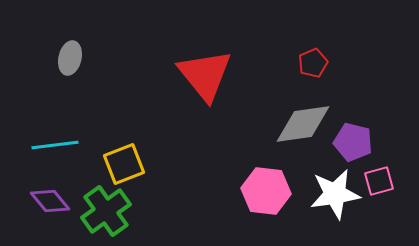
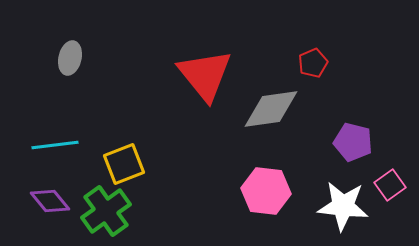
gray diamond: moved 32 px left, 15 px up
pink square: moved 11 px right, 4 px down; rotated 20 degrees counterclockwise
white star: moved 8 px right, 12 px down; rotated 15 degrees clockwise
